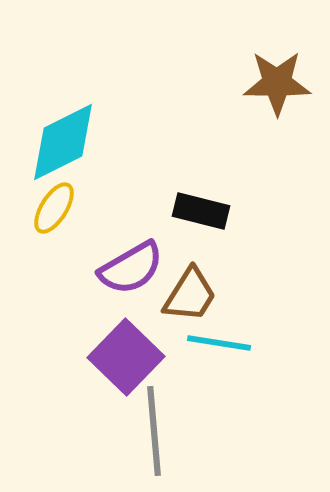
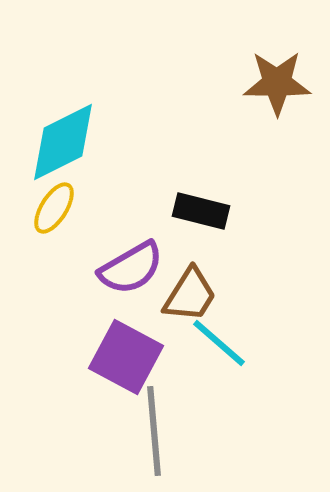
cyan line: rotated 32 degrees clockwise
purple square: rotated 16 degrees counterclockwise
